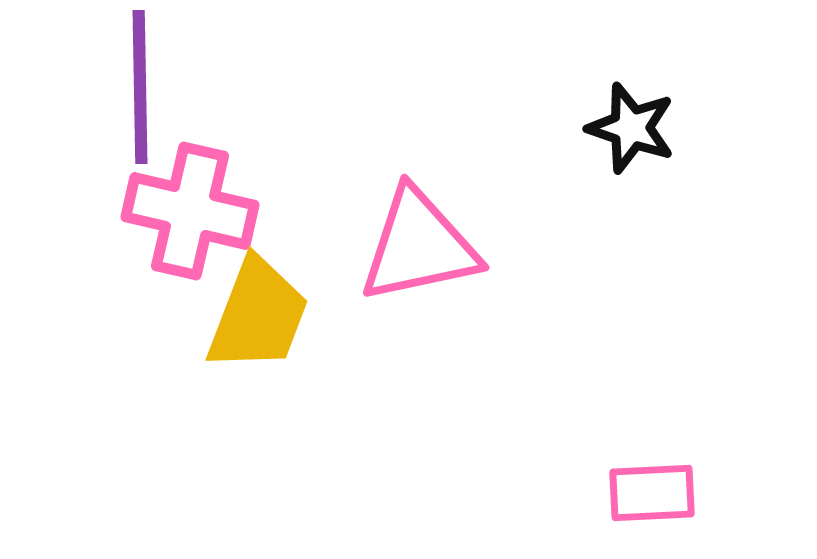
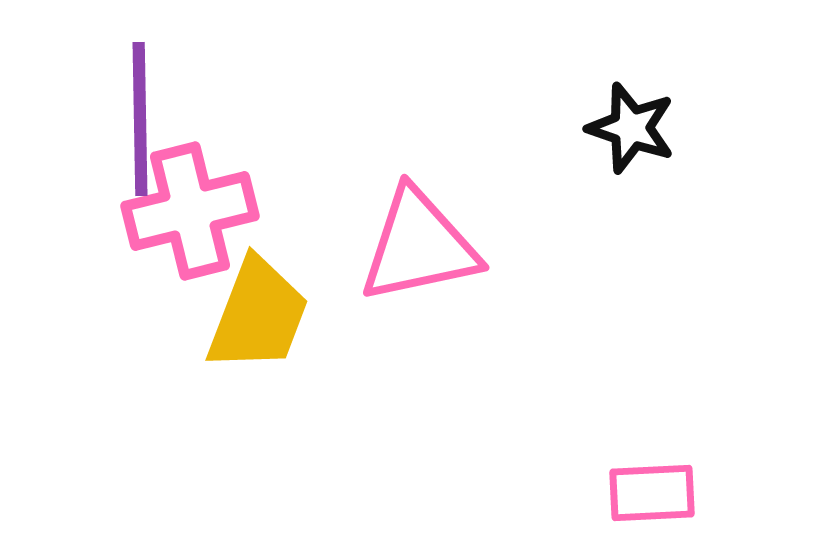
purple line: moved 32 px down
pink cross: rotated 27 degrees counterclockwise
